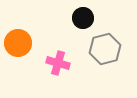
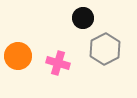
orange circle: moved 13 px down
gray hexagon: rotated 12 degrees counterclockwise
